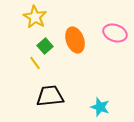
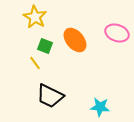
pink ellipse: moved 2 px right
orange ellipse: rotated 20 degrees counterclockwise
green square: rotated 28 degrees counterclockwise
black trapezoid: rotated 148 degrees counterclockwise
cyan star: rotated 12 degrees counterclockwise
